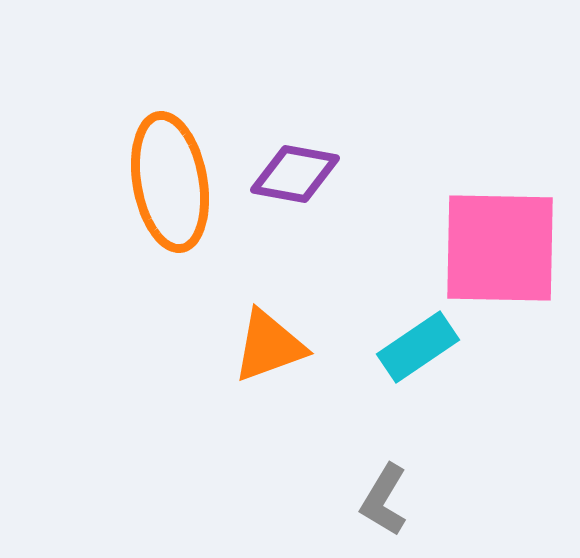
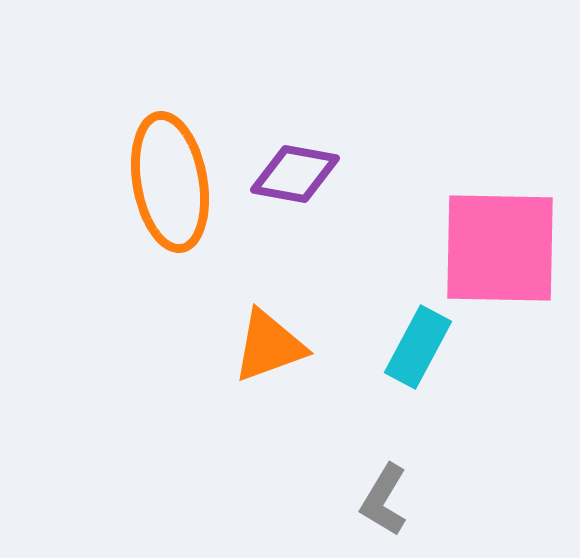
cyan rectangle: rotated 28 degrees counterclockwise
